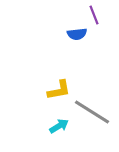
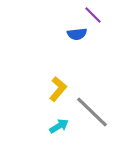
purple line: moved 1 px left; rotated 24 degrees counterclockwise
yellow L-shape: moved 1 px left, 1 px up; rotated 40 degrees counterclockwise
gray line: rotated 12 degrees clockwise
